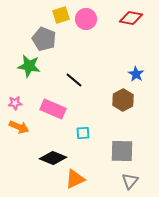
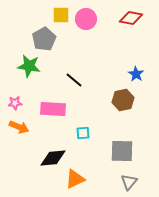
yellow square: rotated 18 degrees clockwise
gray pentagon: rotated 20 degrees clockwise
brown hexagon: rotated 15 degrees clockwise
pink rectangle: rotated 20 degrees counterclockwise
black diamond: rotated 28 degrees counterclockwise
gray triangle: moved 1 px left, 1 px down
